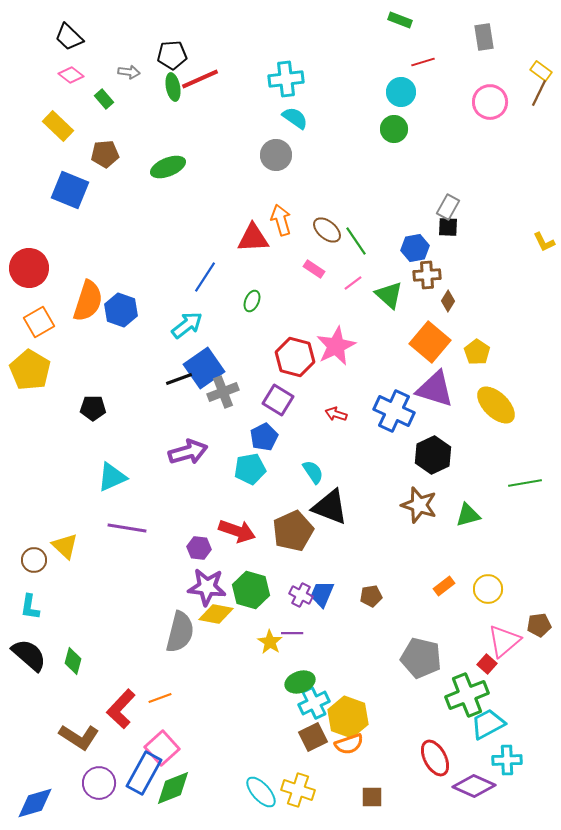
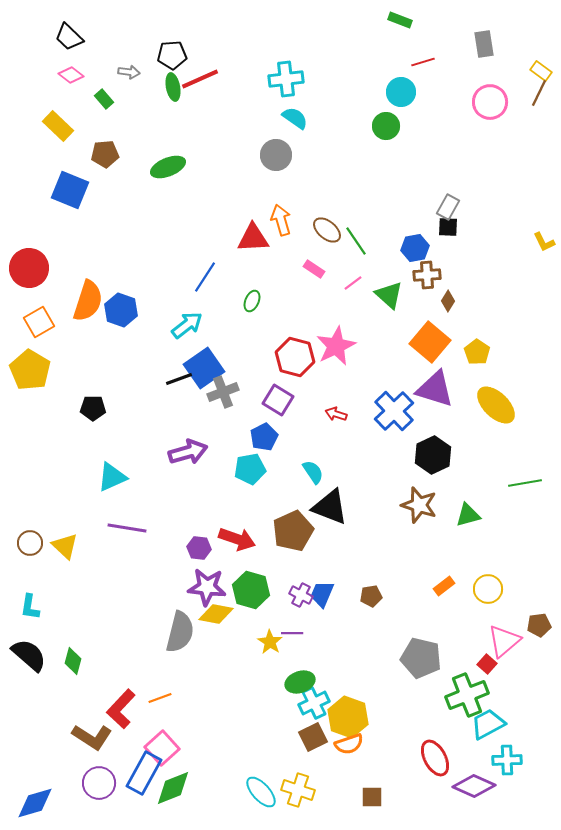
gray rectangle at (484, 37): moved 7 px down
green circle at (394, 129): moved 8 px left, 3 px up
blue cross at (394, 411): rotated 21 degrees clockwise
red arrow at (237, 531): moved 8 px down
brown circle at (34, 560): moved 4 px left, 17 px up
brown L-shape at (79, 737): moved 13 px right
